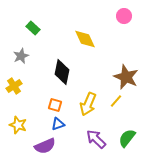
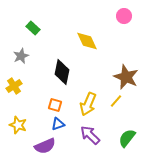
yellow diamond: moved 2 px right, 2 px down
purple arrow: moved 6 px left, 4 px up
